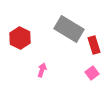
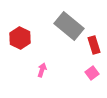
gray rectangle: moved 3 px up; rotated 8 degrees clockwise
